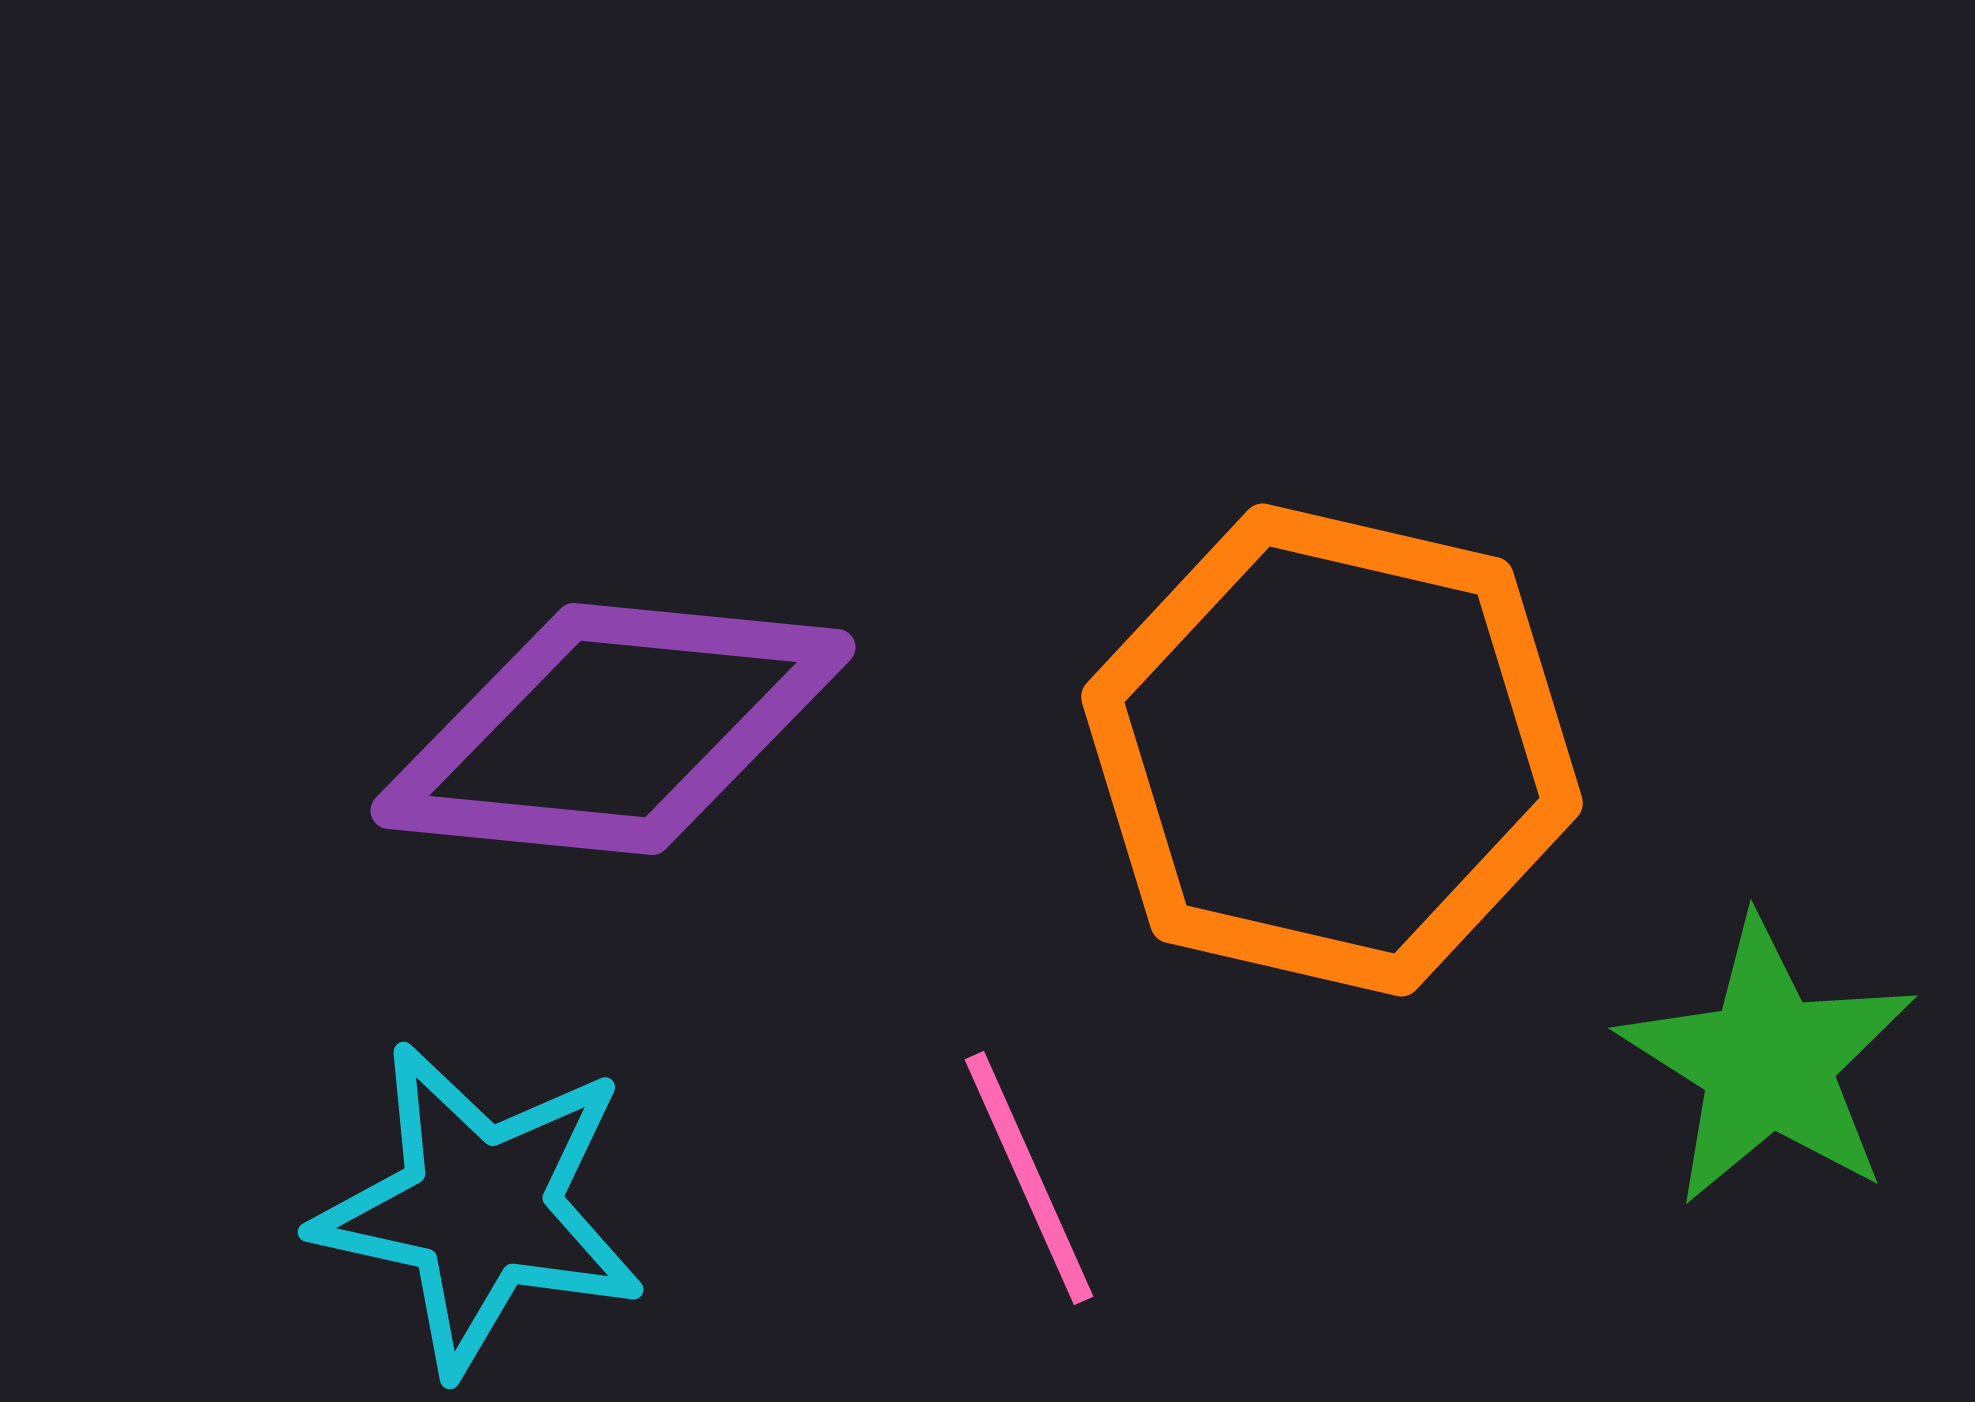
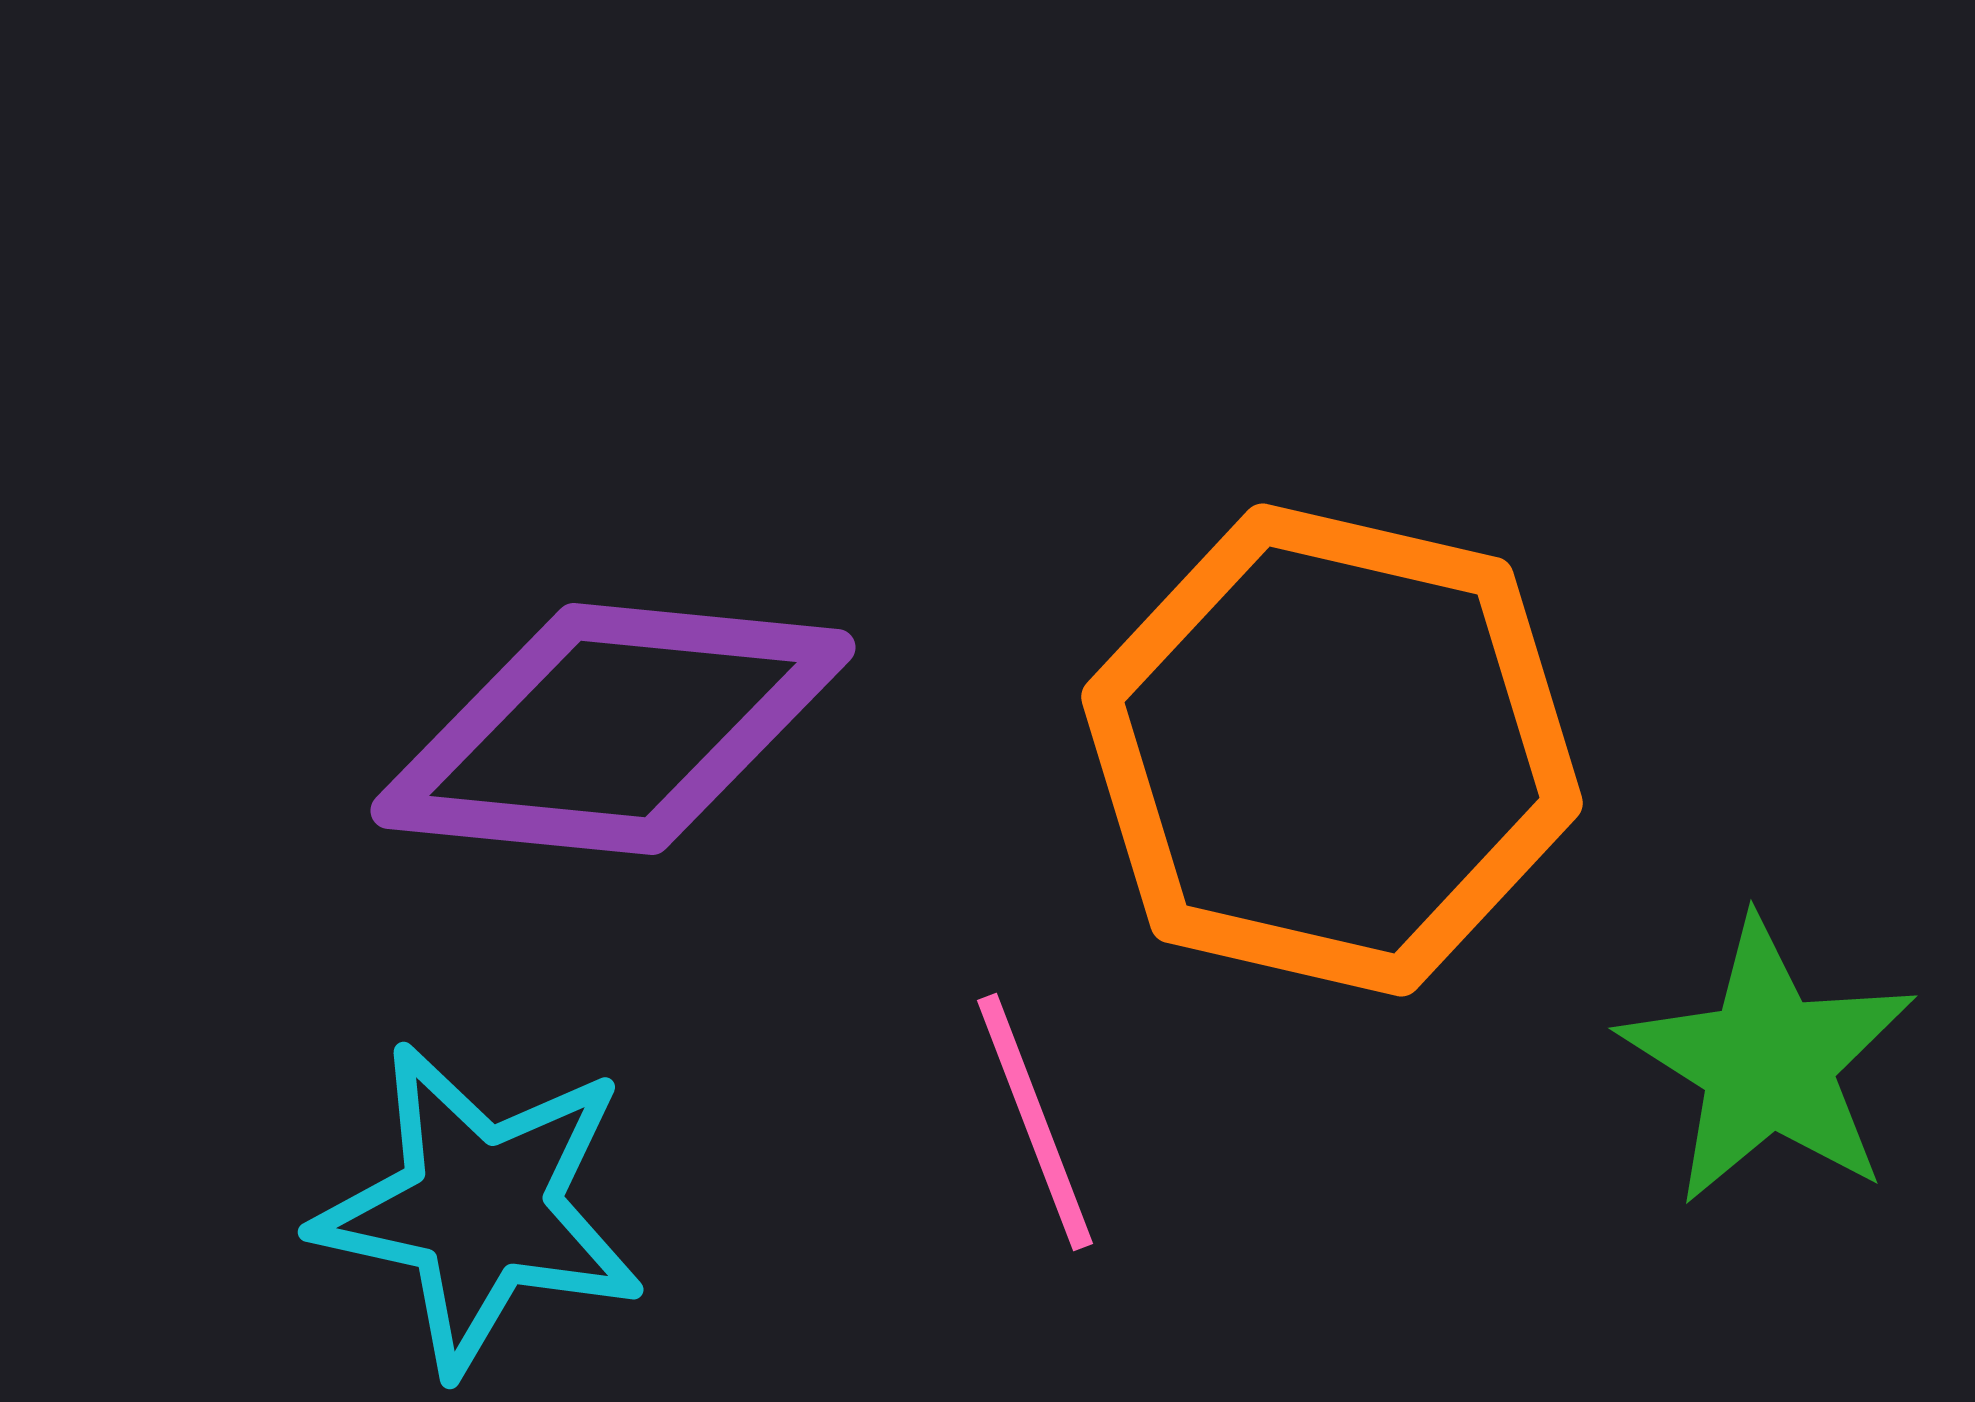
pink line: moved 6 px right, 56 px up; rotated 3 degrees clockwise
